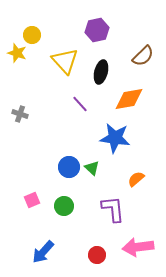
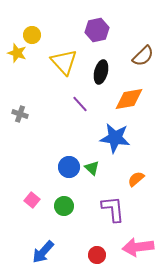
yellow triangle: moved 1 px left, 1 px down
pink square: rotated 28 degrees counterclockwise
